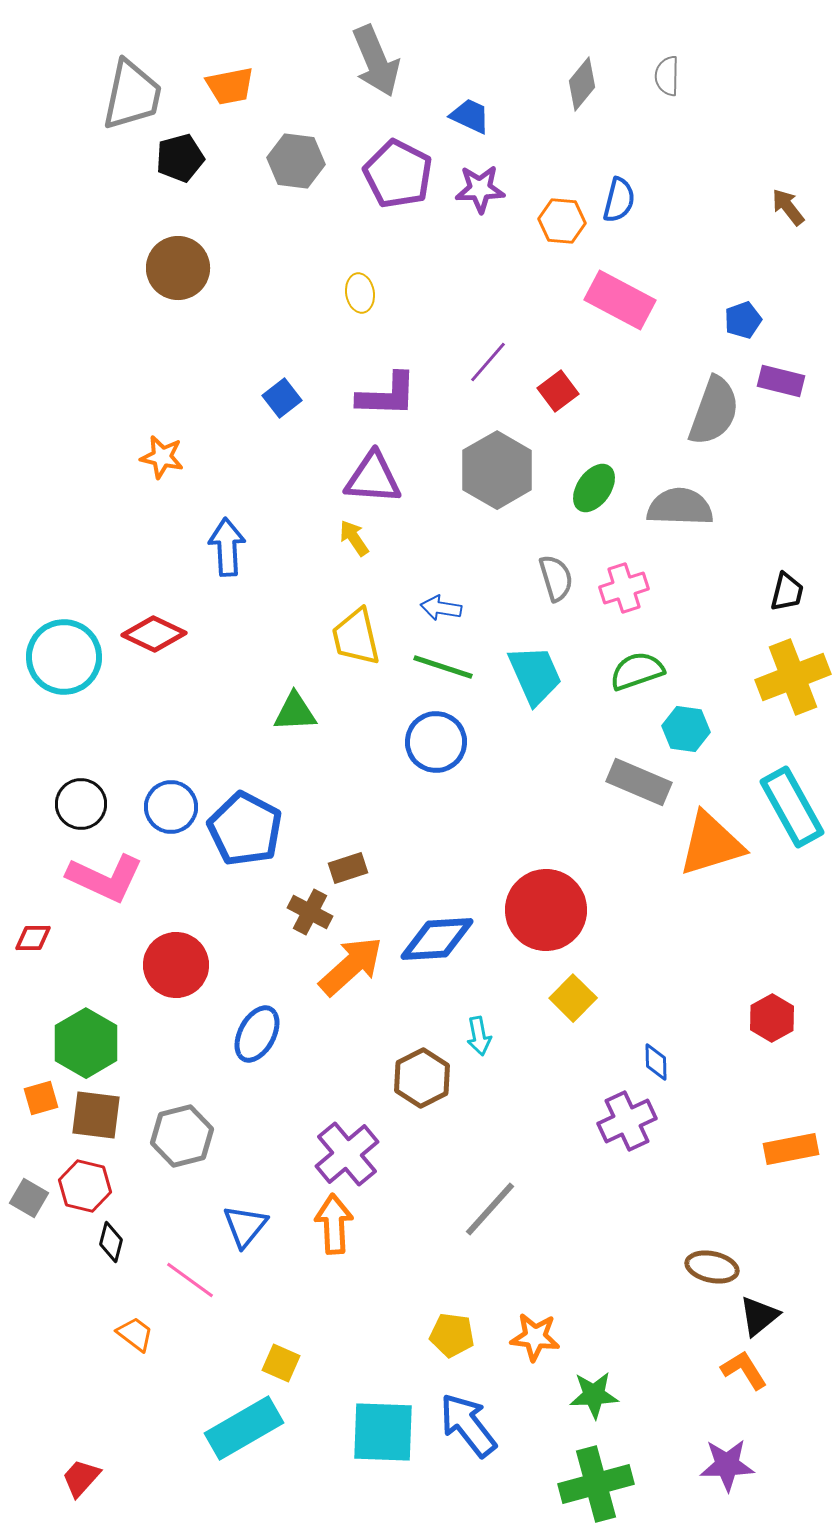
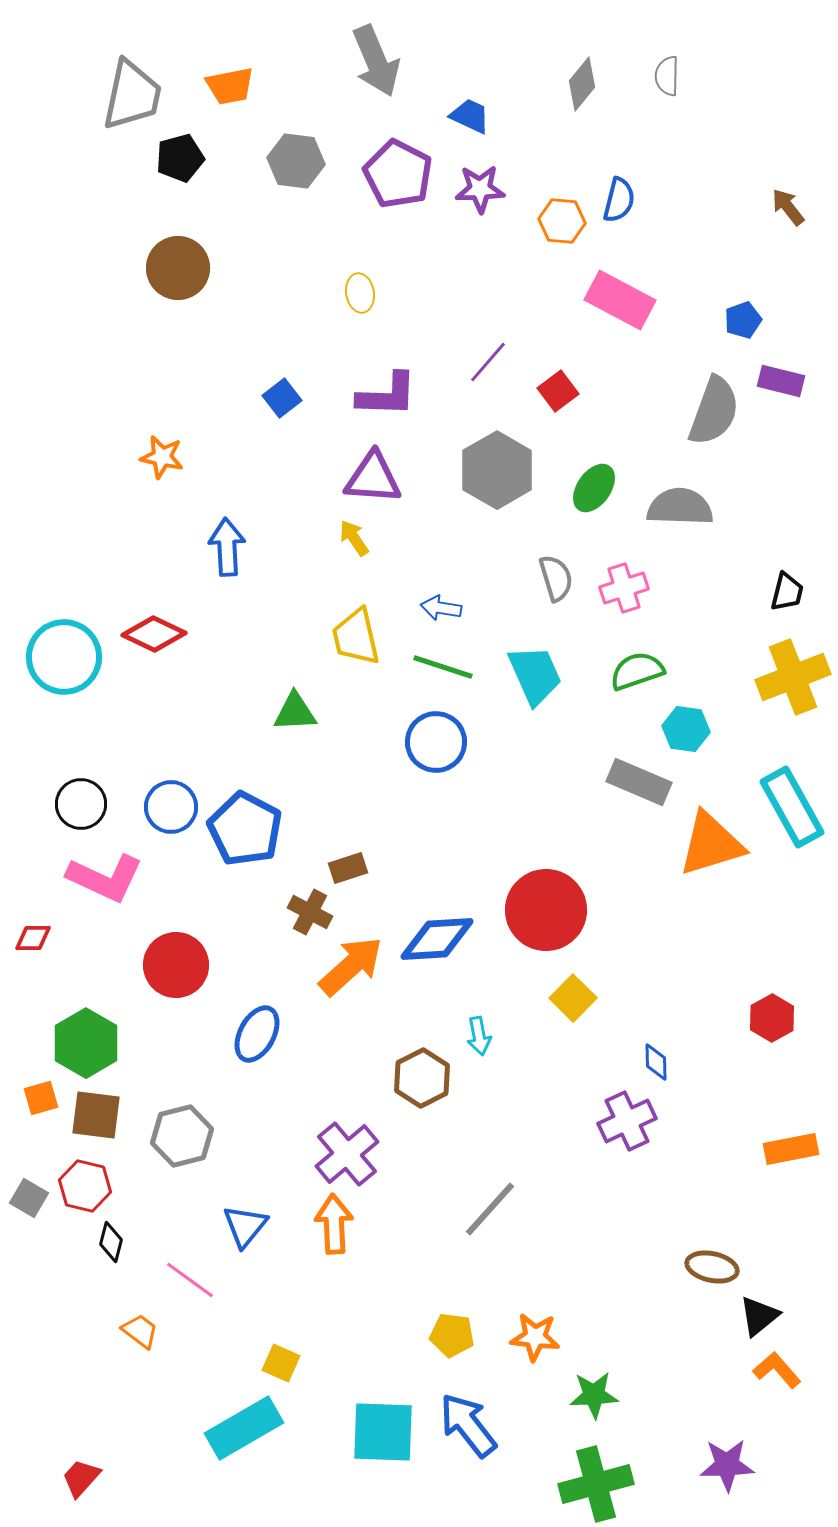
orange trapezoid at (135, 1334): moved 5 px right, 3 px up
orange L-shape at (744, 1370): moved 33 px right; rotated 9 degrees counterclockwise
